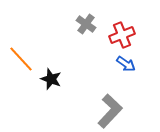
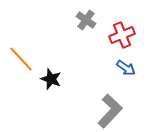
gray cross: moved 4 px up
blue arrow: moved 4 px down
